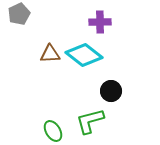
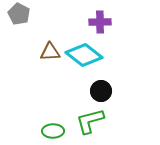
gray pentagon: rotated 20 degrees counterclockwise
brown triangle: moved 2 px up
black circle: moved 10 px left
green ellipse: rotated 60 degrees counterclockwise
